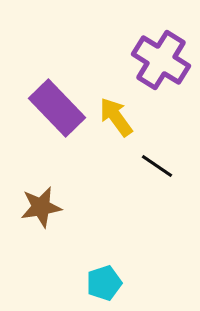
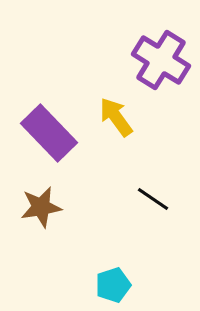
purple rectangle: moved 8 px left, 25 px down
black line: moved 4 px left, 33 px down
cyan pentagon: moved 9 px right, 2 px down
